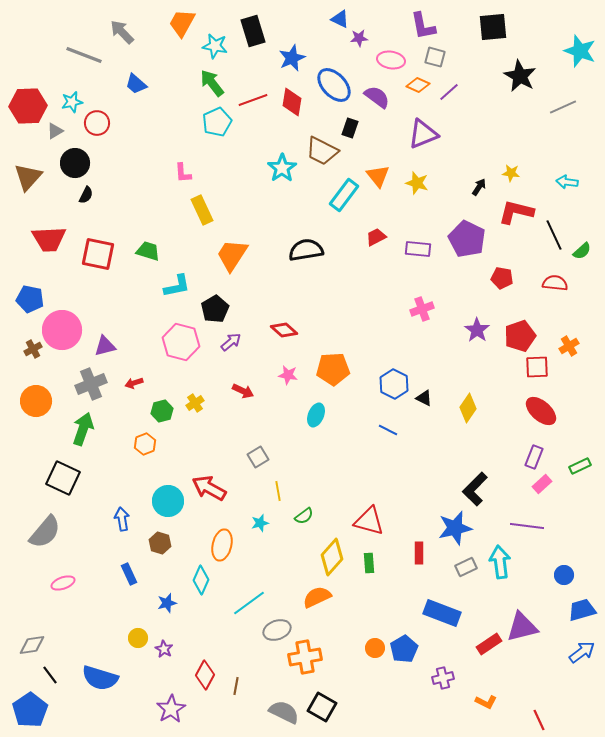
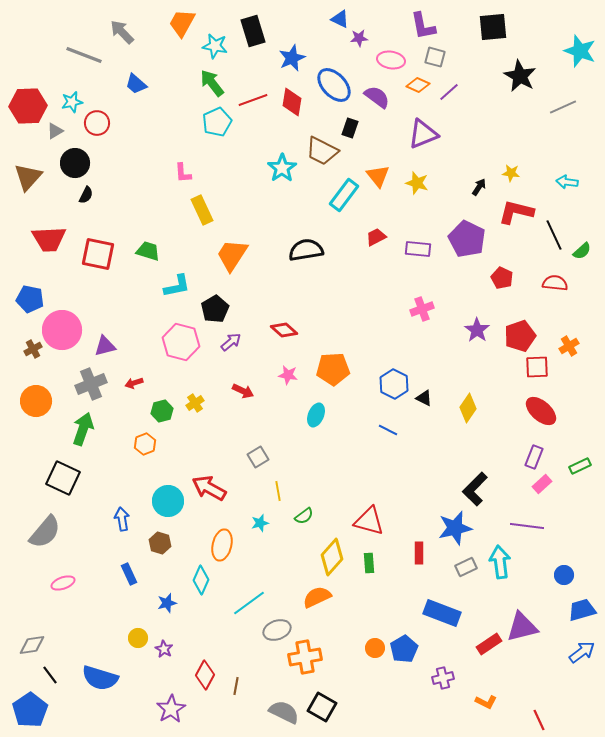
red pentagon at (502, 278): rotated 15 degrees clockwise
